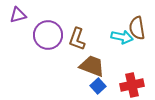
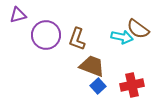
brown semicircle: moved 1 px right, 1 px down; rotated 45 degrees counterclockwise
purple circle: moved 2 px left
